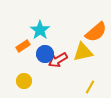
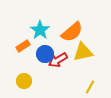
orange semicircle: moved 24 px left
